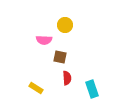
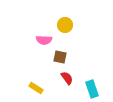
red semicircle: rotated 32 degrees counterclockwise
